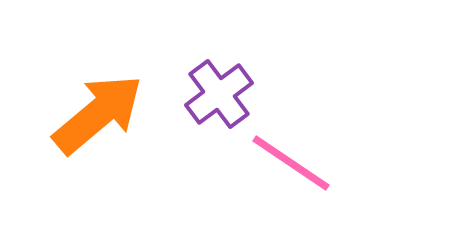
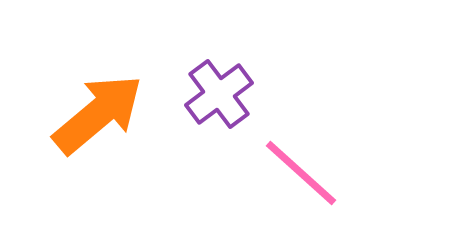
pink line: moved 10 px right, 10 px down; rotated 8 degrees clockwise
